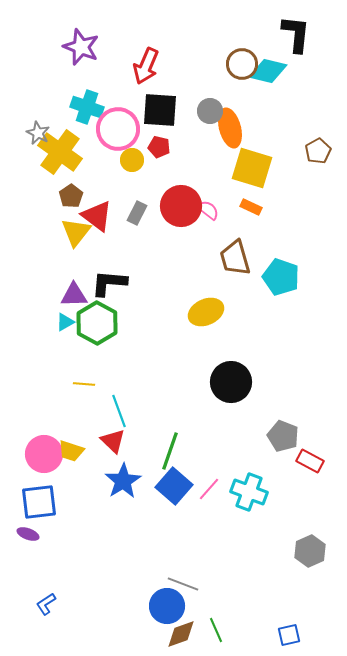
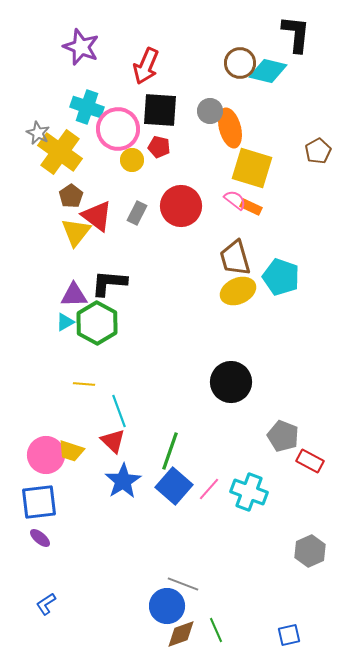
brown circle at (242, 64): moved 2 px left, 1 px up
pink semicircle at (208, 210): moved 27 px right, 10 px up
yellow ellipse at (206, 312): moved 32 px right, 21 px up
pink circle at (44, 454): moved 2 px right, 1 px down
purple ellipse at (28, 534): moved 12 px right, 4 px down; rotated 20 degrees clockwise
